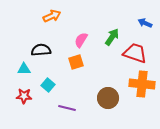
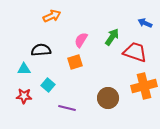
red trapezoid: moved 1 px up
orange square: moved 1 px left
orange cross: moved 2 px right, 2 px down; rotated 20 degrees counterclockwise
